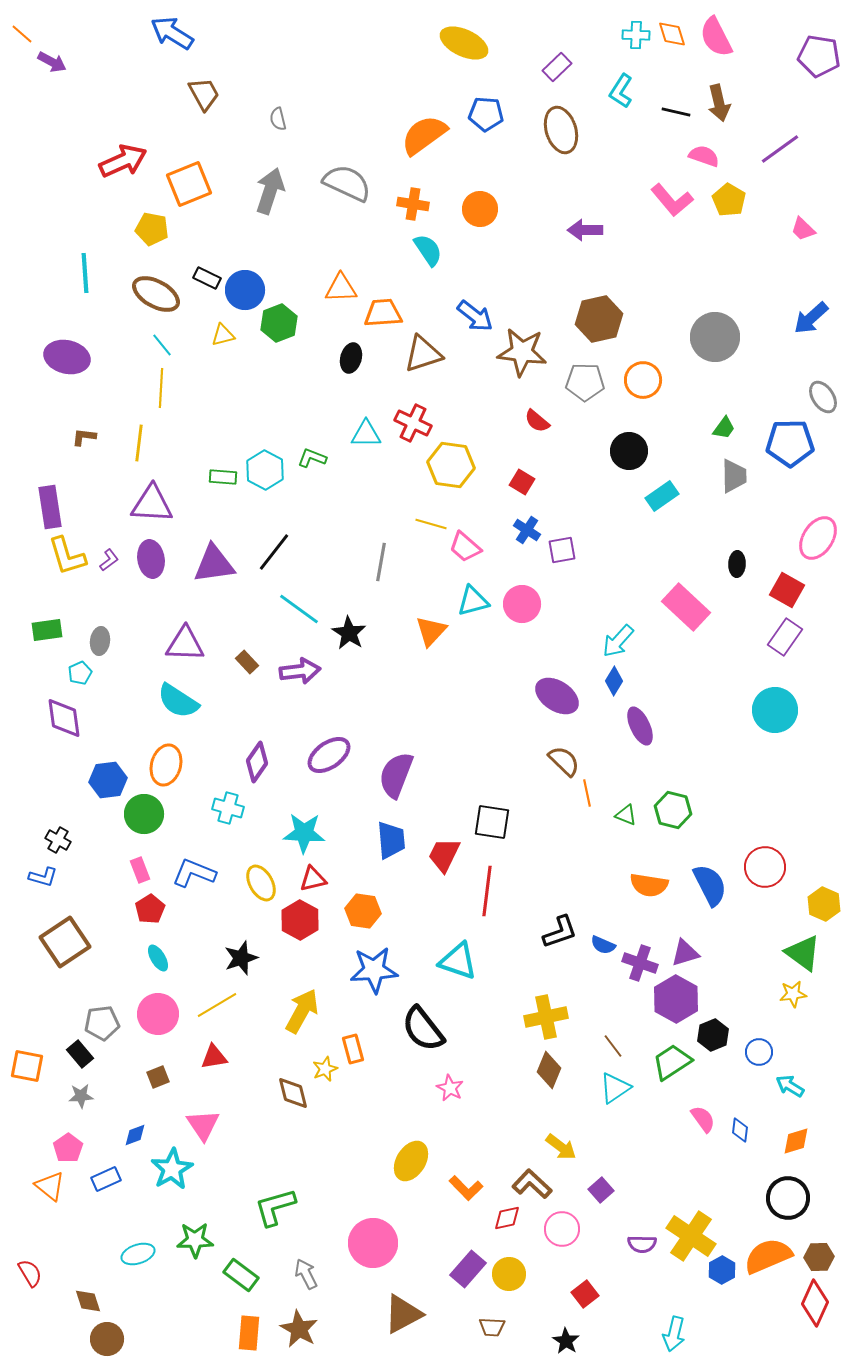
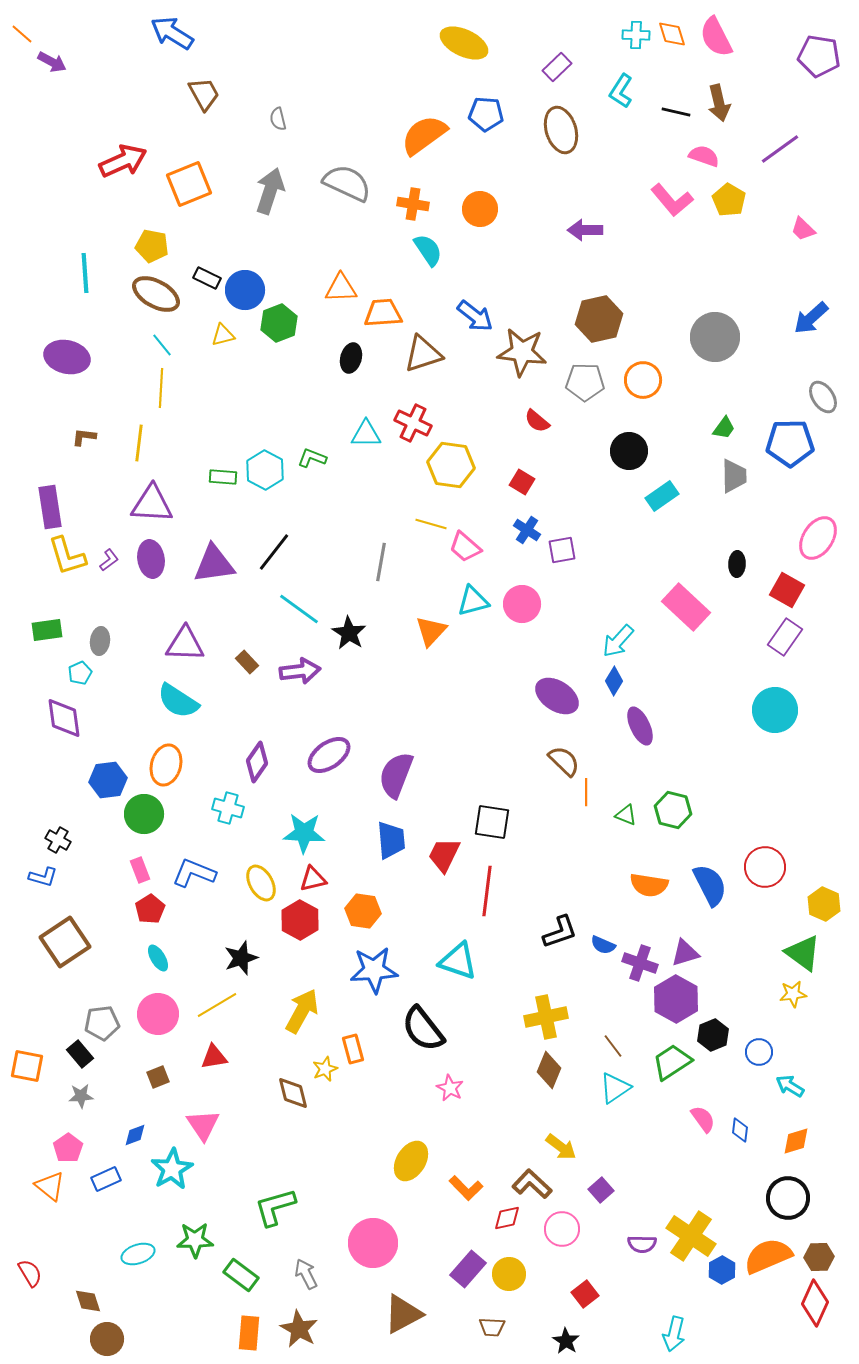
yellow pentagon at (152, 229): moved 17 px down
orange line at (587, 793): moved 1 px left, 1 px up; rotated 12 degrees clockwise
